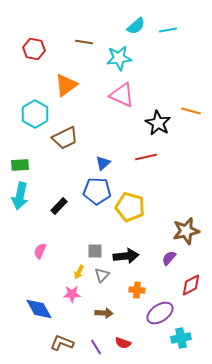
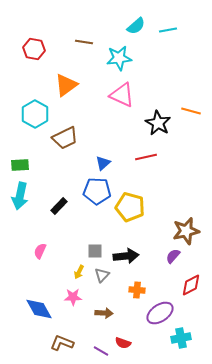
purple semicircle: moved 4 px right, 2 px up
pink star: moved 1 px right, 3 px down
purple line: moved 5 px right, 4 px down; rotated 28 degrees counterclockwise
